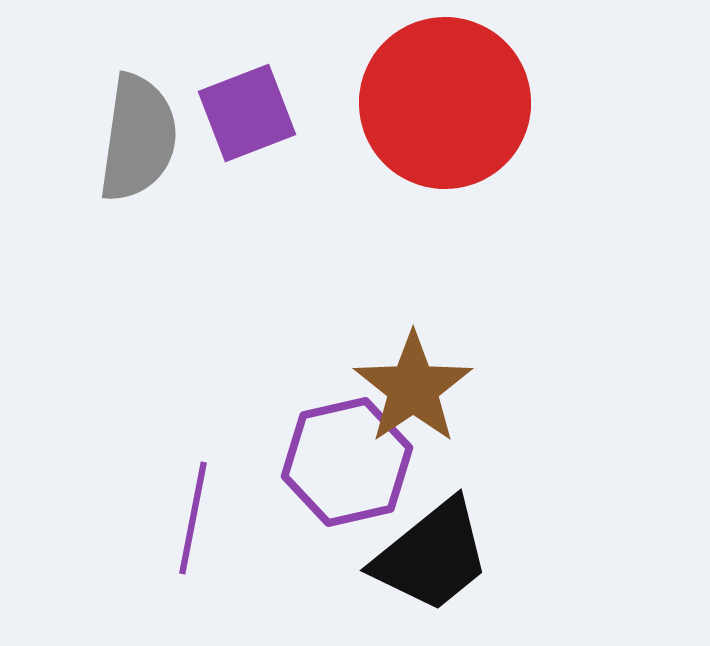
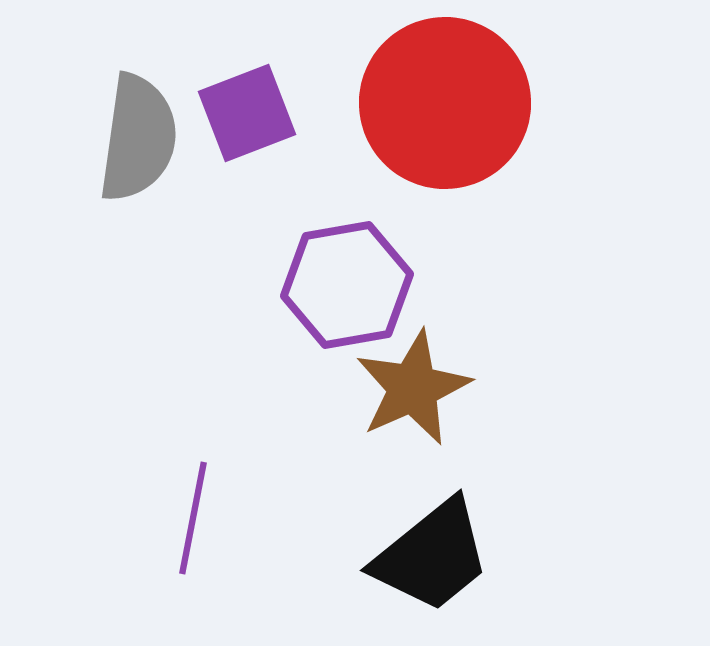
brown star: rotated 10 degrees clockwise
purple hexagon: moved 177 px up; rotated 3 degrees clockwise
